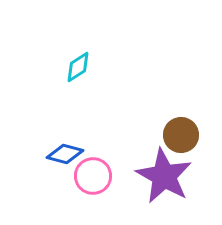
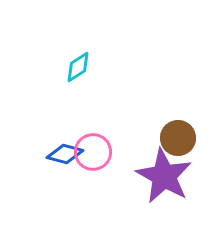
brown circle: moved 3 px left, 3 px down
pink circle: moved 24 px up
